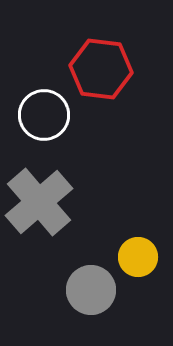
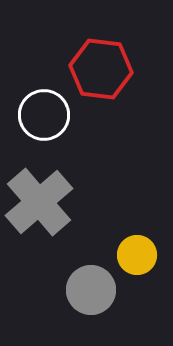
yellow circle: moved 1 px left, 2 px up
